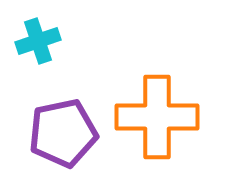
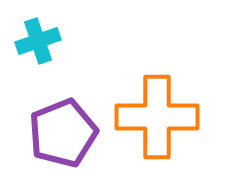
purple pentagon: rotated 10 degrees counterclockwise
